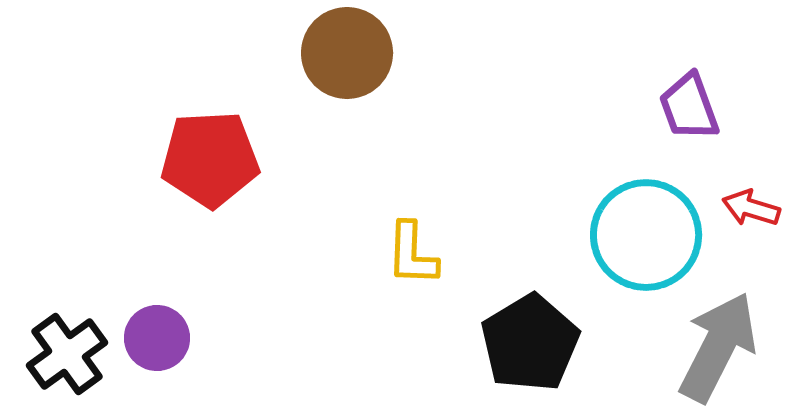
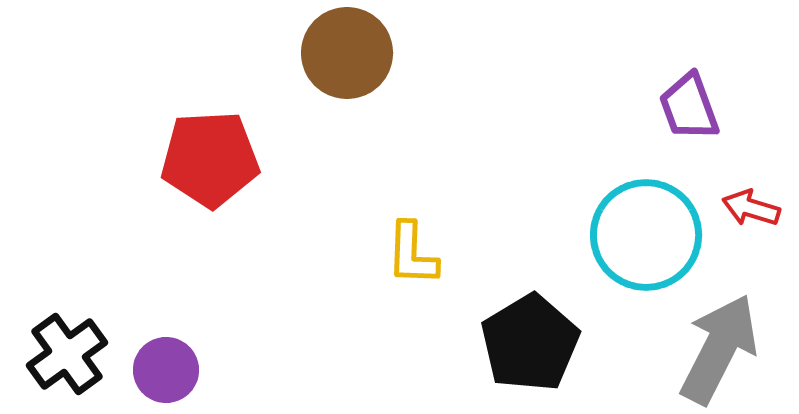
purple circle: moved 9 px right, 32 px down
gray arrow: moved 1 px right, 2 px down
